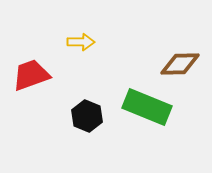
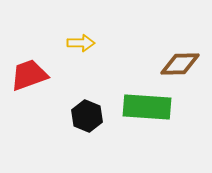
yellow arrow: moved 1 px down
red trapezoid: moved 2 px left
green rectangle: rotated 18 degrees counterclockwise
